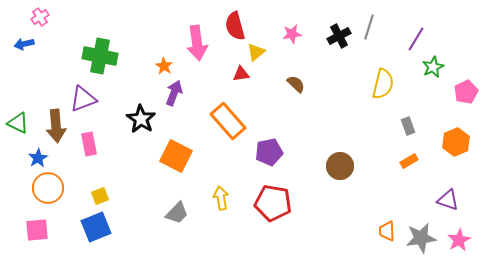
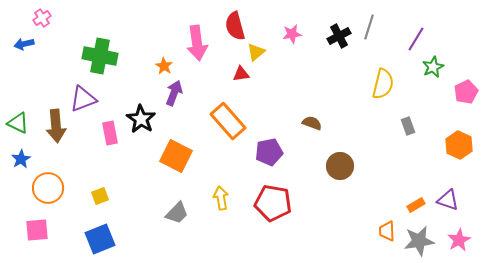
pink cross at (40, 17): moved 2 px right, 1 px down
brown semicircle at (296, 84): moved 16 px right, 39 px down; rotated 24 degrees counterclockwise
orange hexagon at (456, 142): moved 3 px right, 3 px down; rotated 12 degrees counterclockwise
pink rectangle at (89, 144): moved 21 px right, 11 px up
blue star at (38, 158): moved 17 px left, 1 px down
orange rectangle at (409, 161): moved 7 px right, 44 px down
blue square at (96, 227): moved 4 px right, 12 px down
gray star at (421, 238): moved 2 px left, 3 px down
